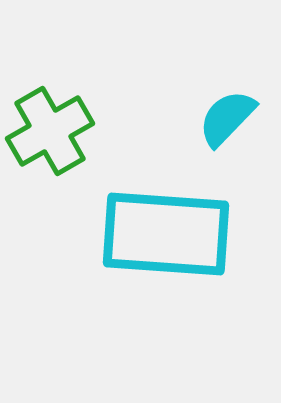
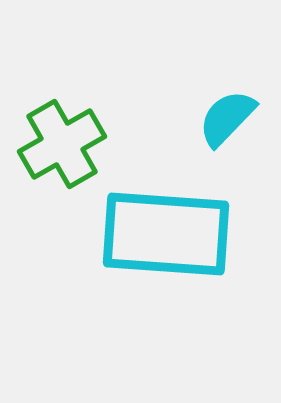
green cross: moved 12 px right, 13 px down
